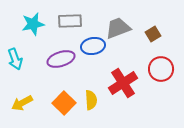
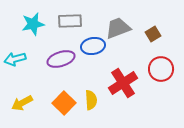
cyan arrow: rotated 95 degrees clockwise
